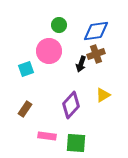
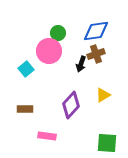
green circle: moved 1 px left, 8 px down
cyan square: rotated 21 degrees counterclockwise
brown rectangle: rotated 56 degrees clockwise
green square: moved 31 px right
